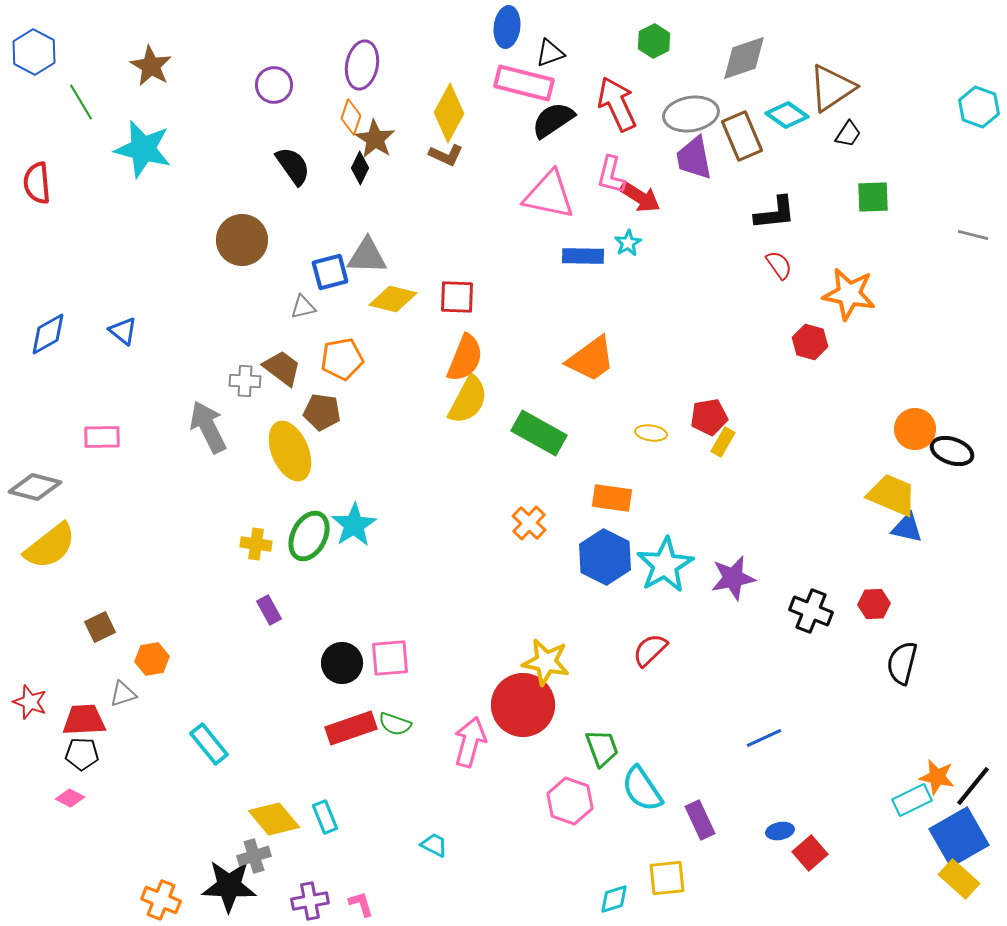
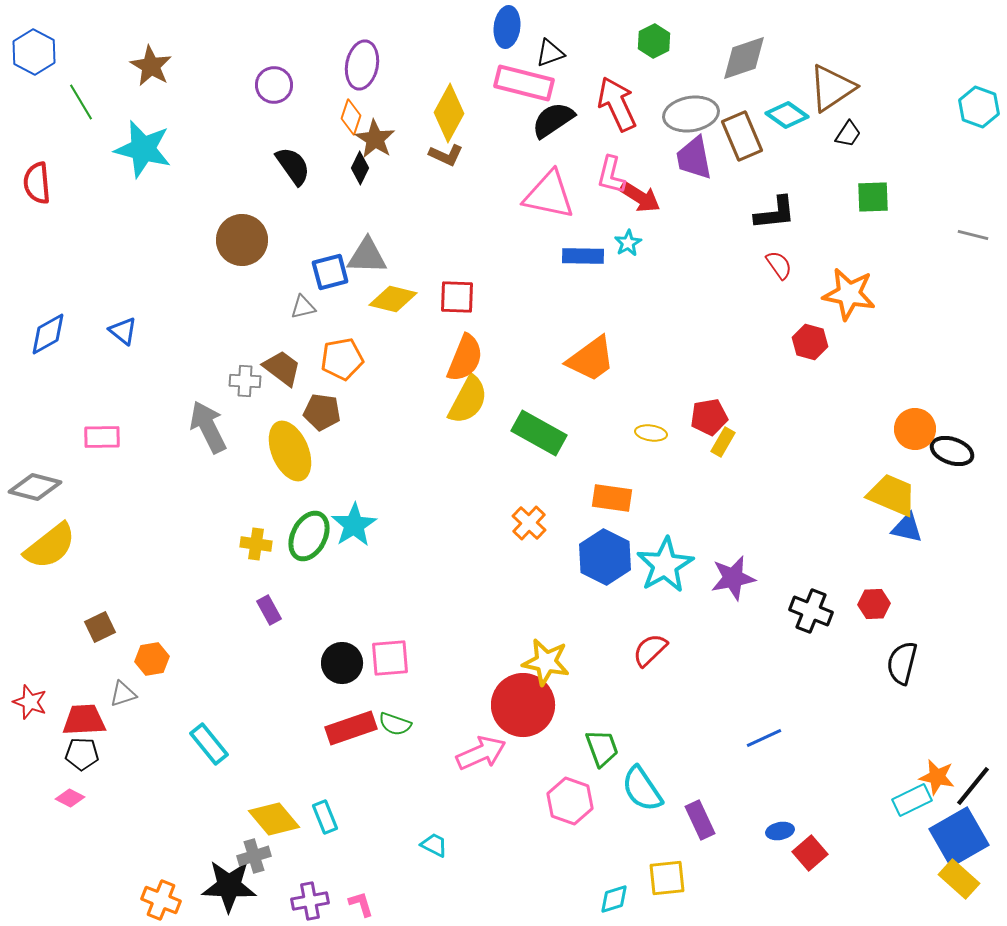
pink arrow at (470, 742): moved 11 px right, 11 px down; rotated 51 degrees clockwise
